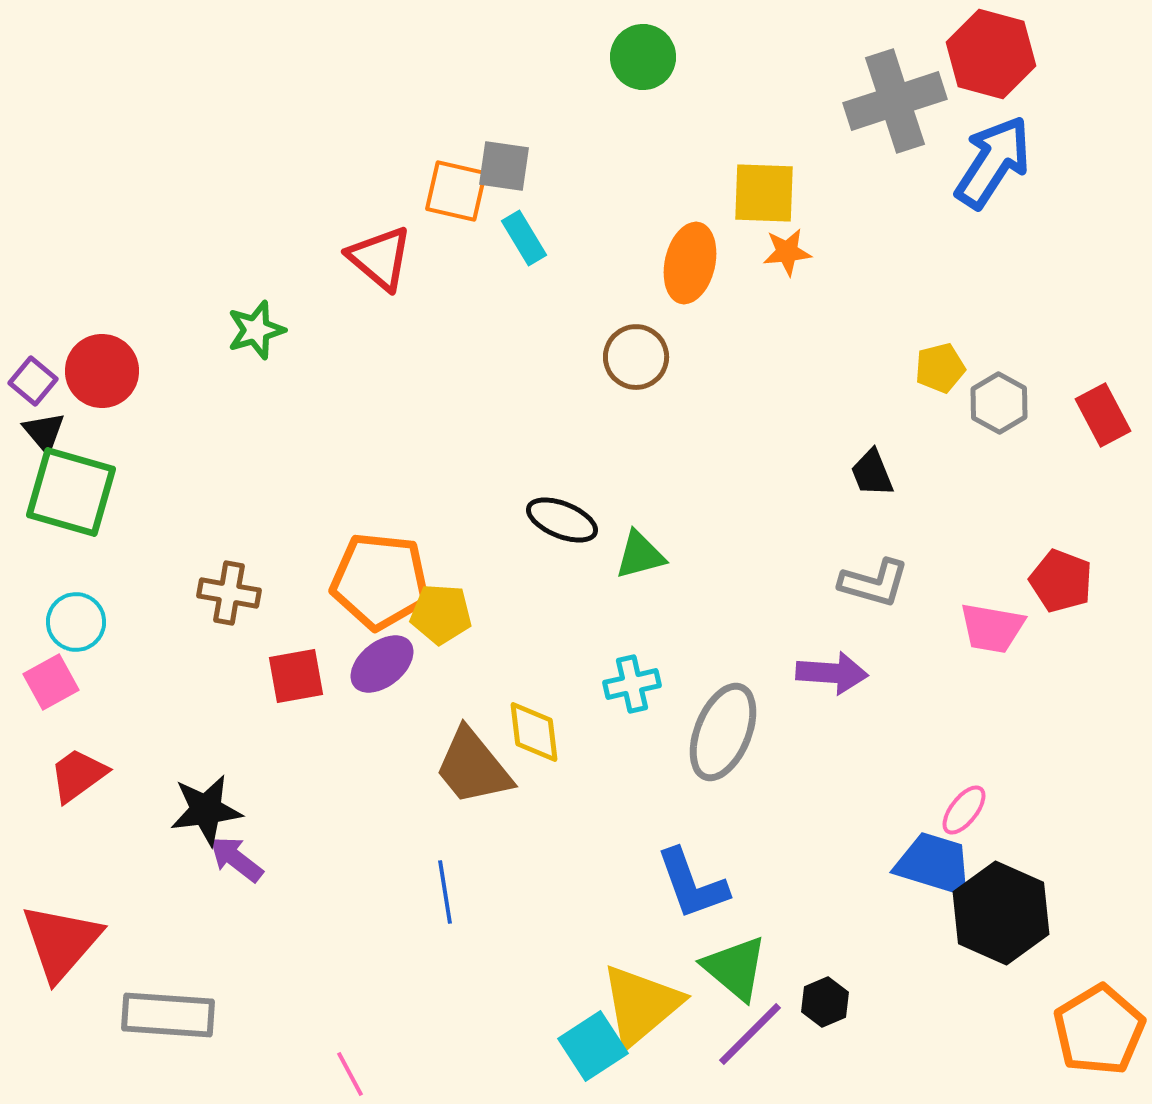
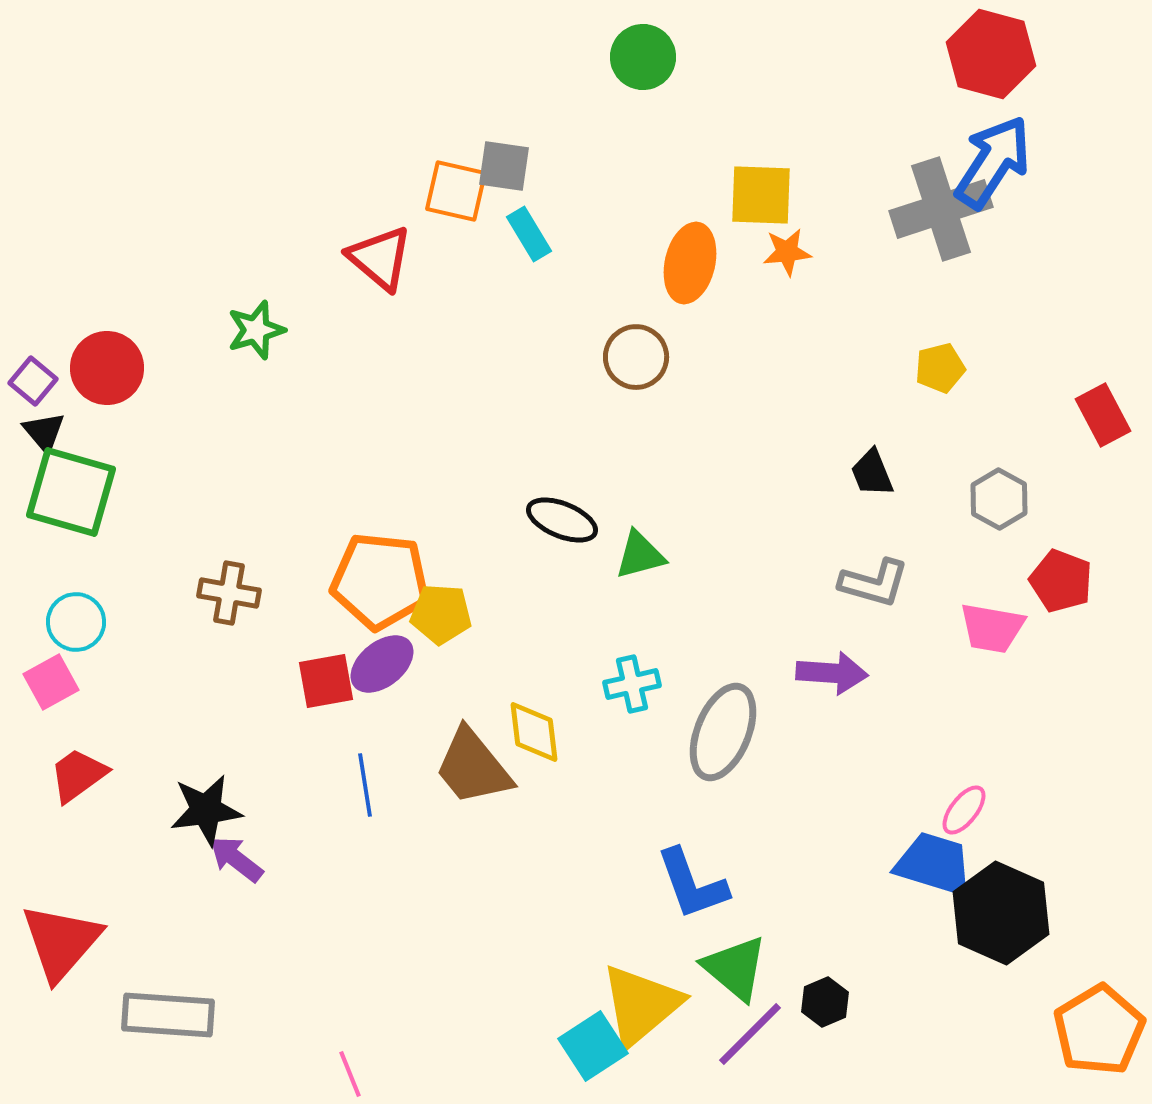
gray cross at (895, 101): moved 46 px right, 108 px down
yellow square at (764, 193): moved 3 px left, 2 px down
cyan rectangle at (524, 238): moved 5 px right, 4 px up
red circle at (102, 371): moved 5 px right, 3 px up
gray hexagon at (999, 403): moved 96 px down
red square at (296, 676): moved 30 px right, 5 px down
blue line at (445, 892): moved 80 px left, 107 px up
pink line at (350, 1074): rotated 6 degrees clockwise
